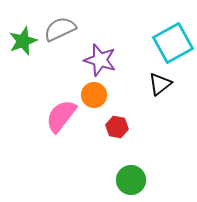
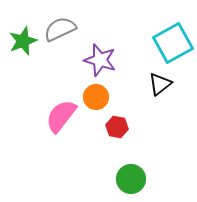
orange circle: moved 2 px right, 2 px down
green circle: moved 1 px up
